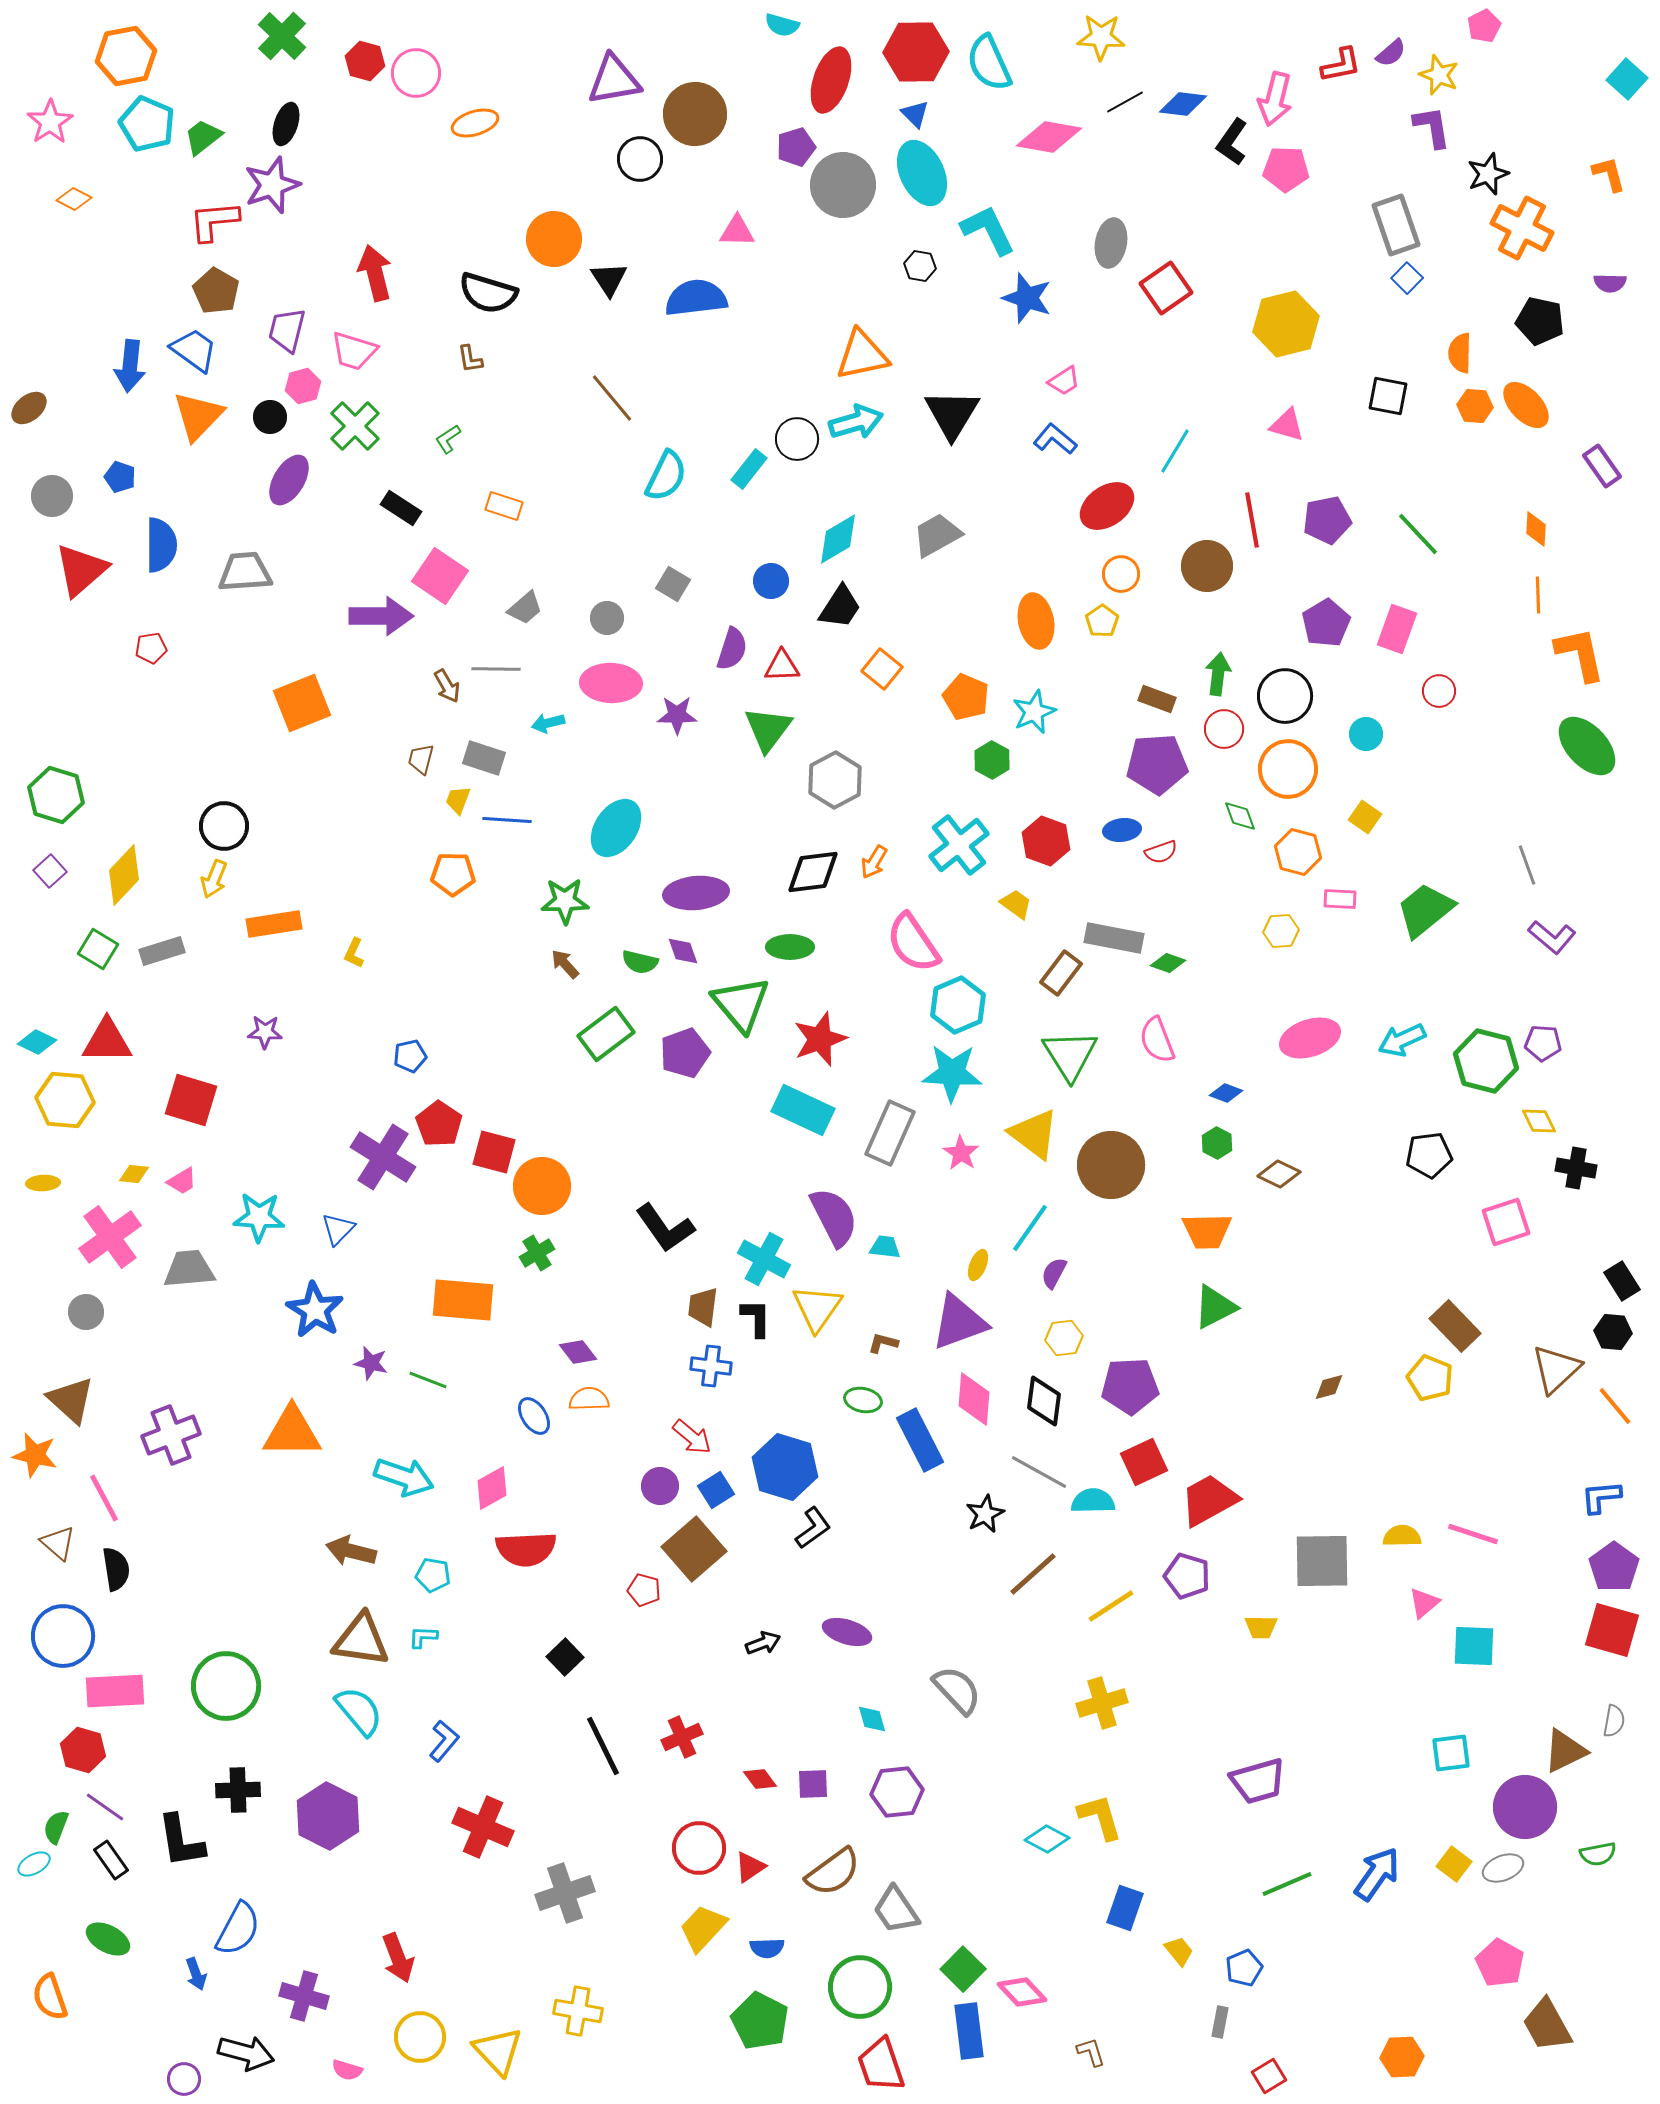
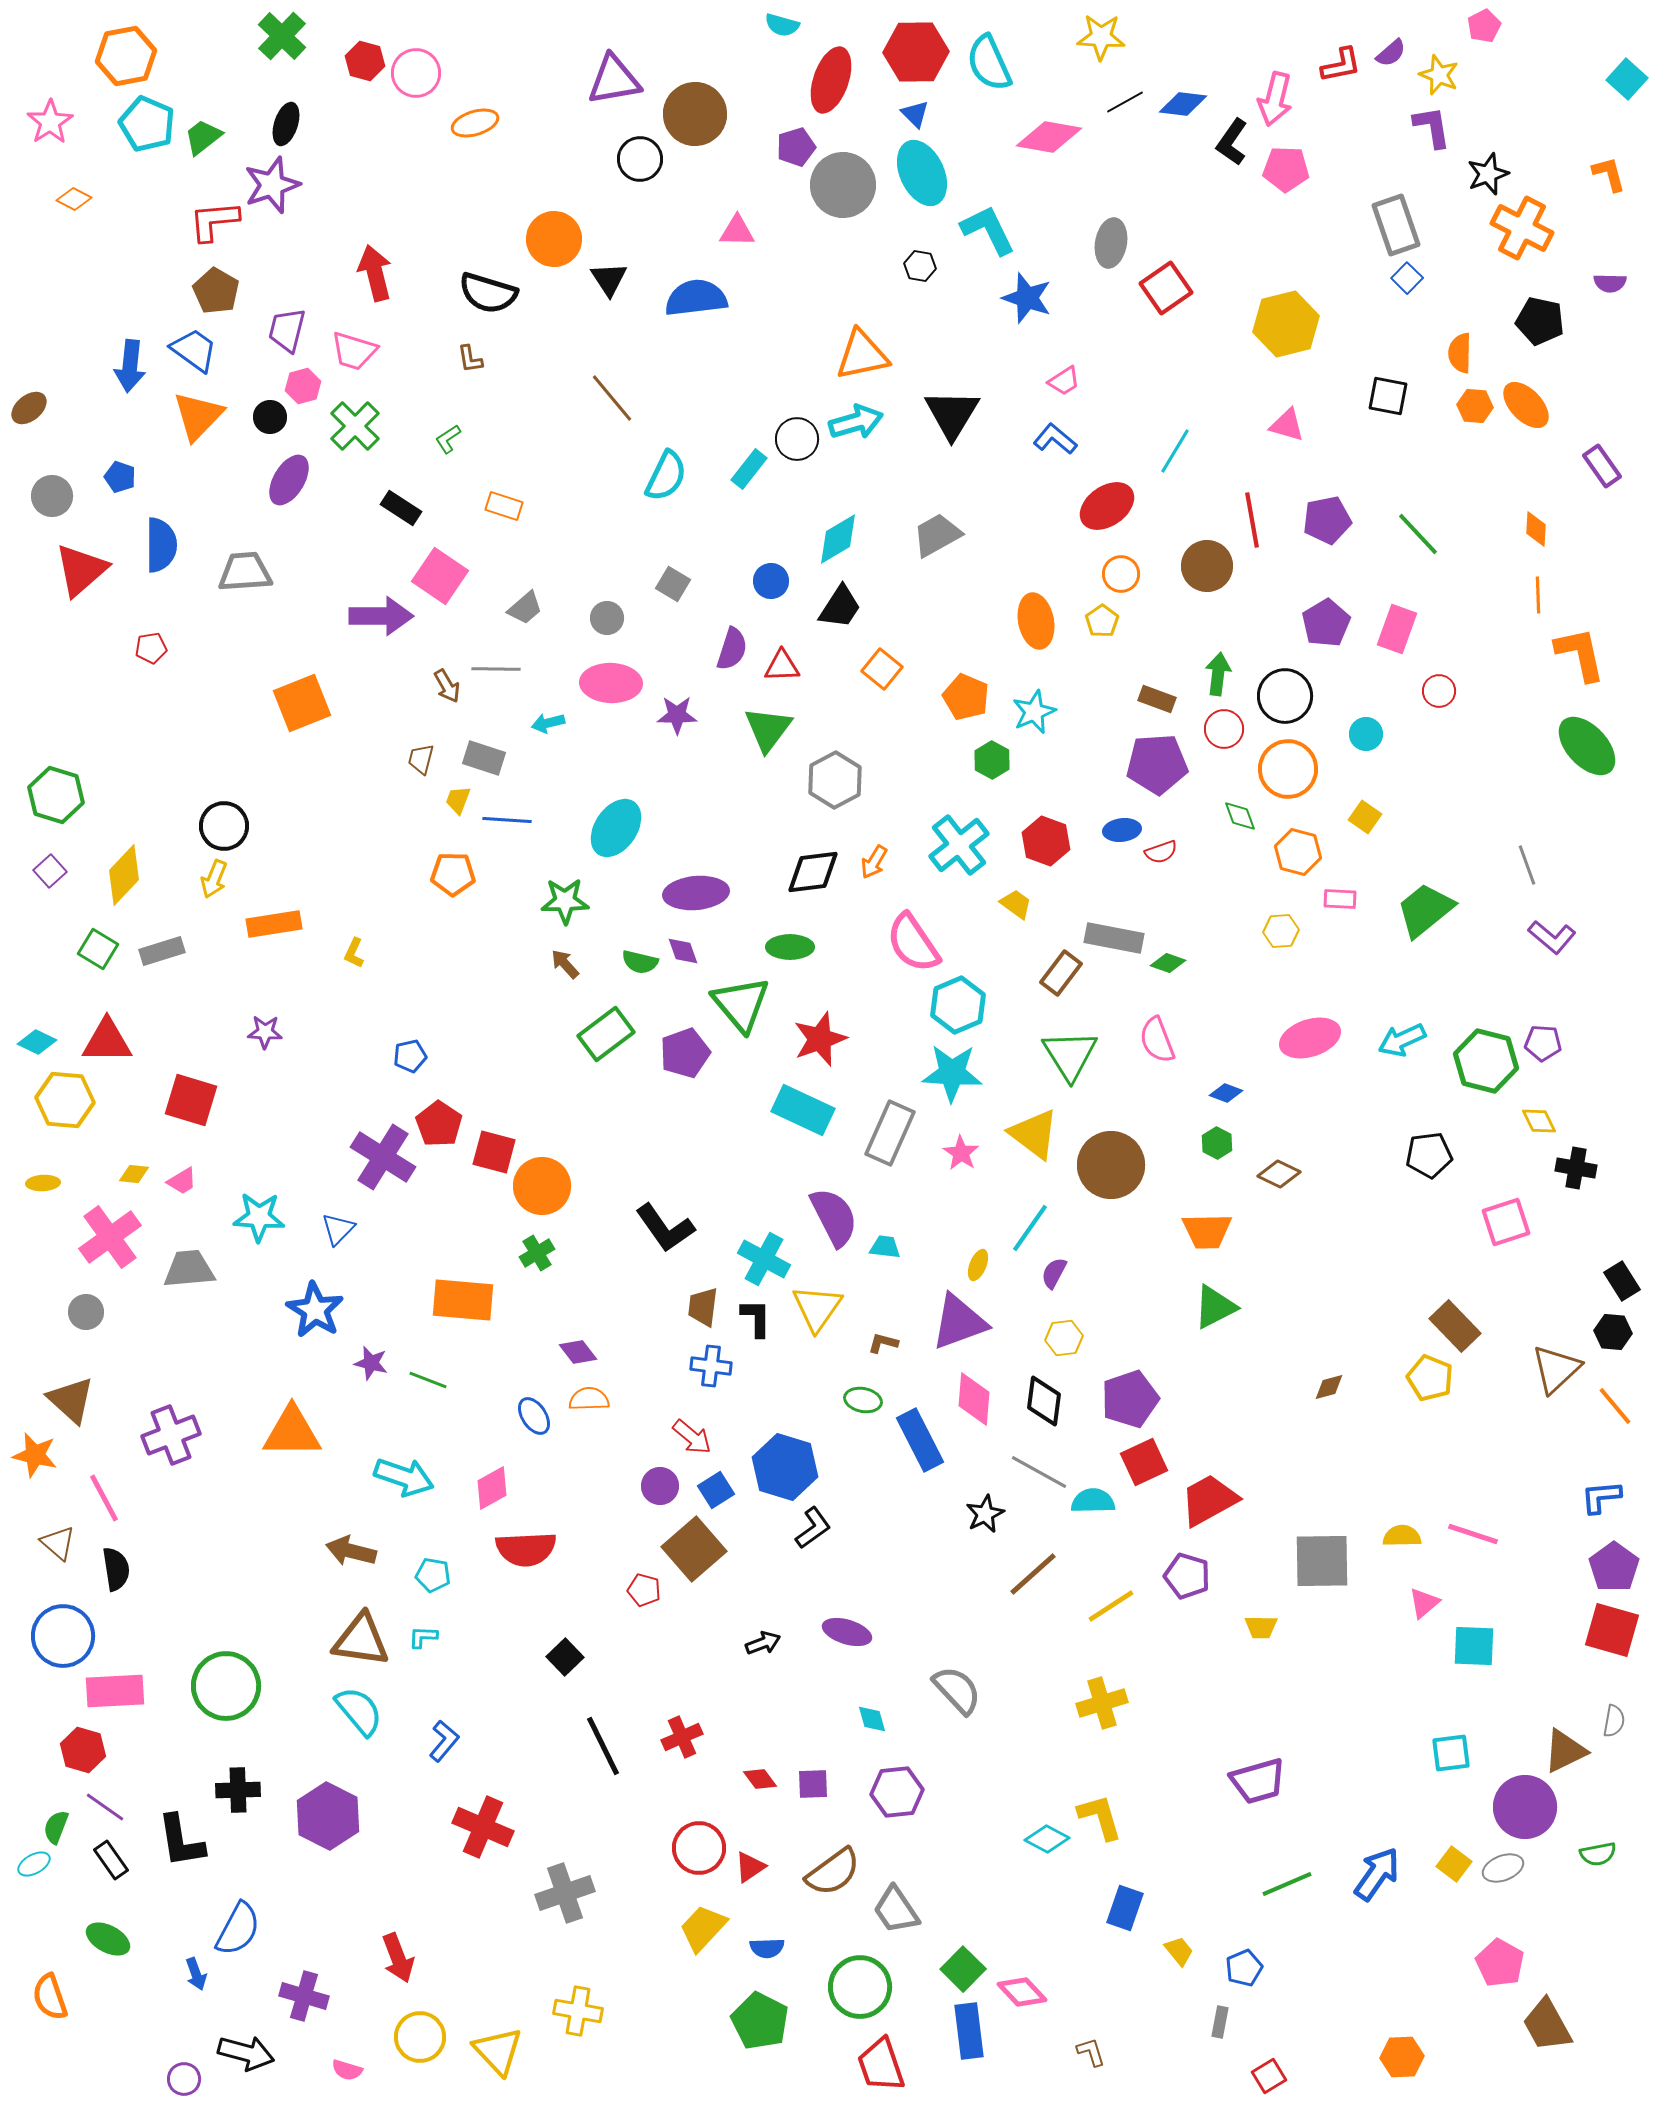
purple pentagon at (1130, 1386): moved 13 px down; rotated 16 degrees counterclockwise
